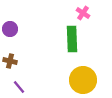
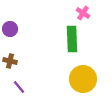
yellow circle: moved 1 px up
